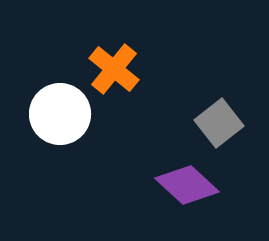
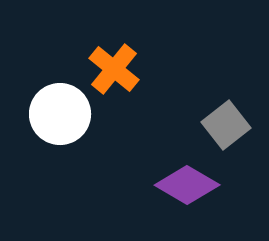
gray square: moved 7 px right, 2 px down
purple diamond: rotated 12 degrees counterclockwise
